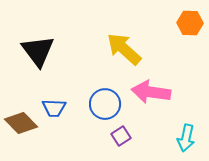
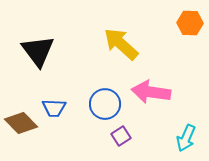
yellow arrow: moved 3 px left, 5 px up
cyan arrow: rotated 12 degrees clockwise
